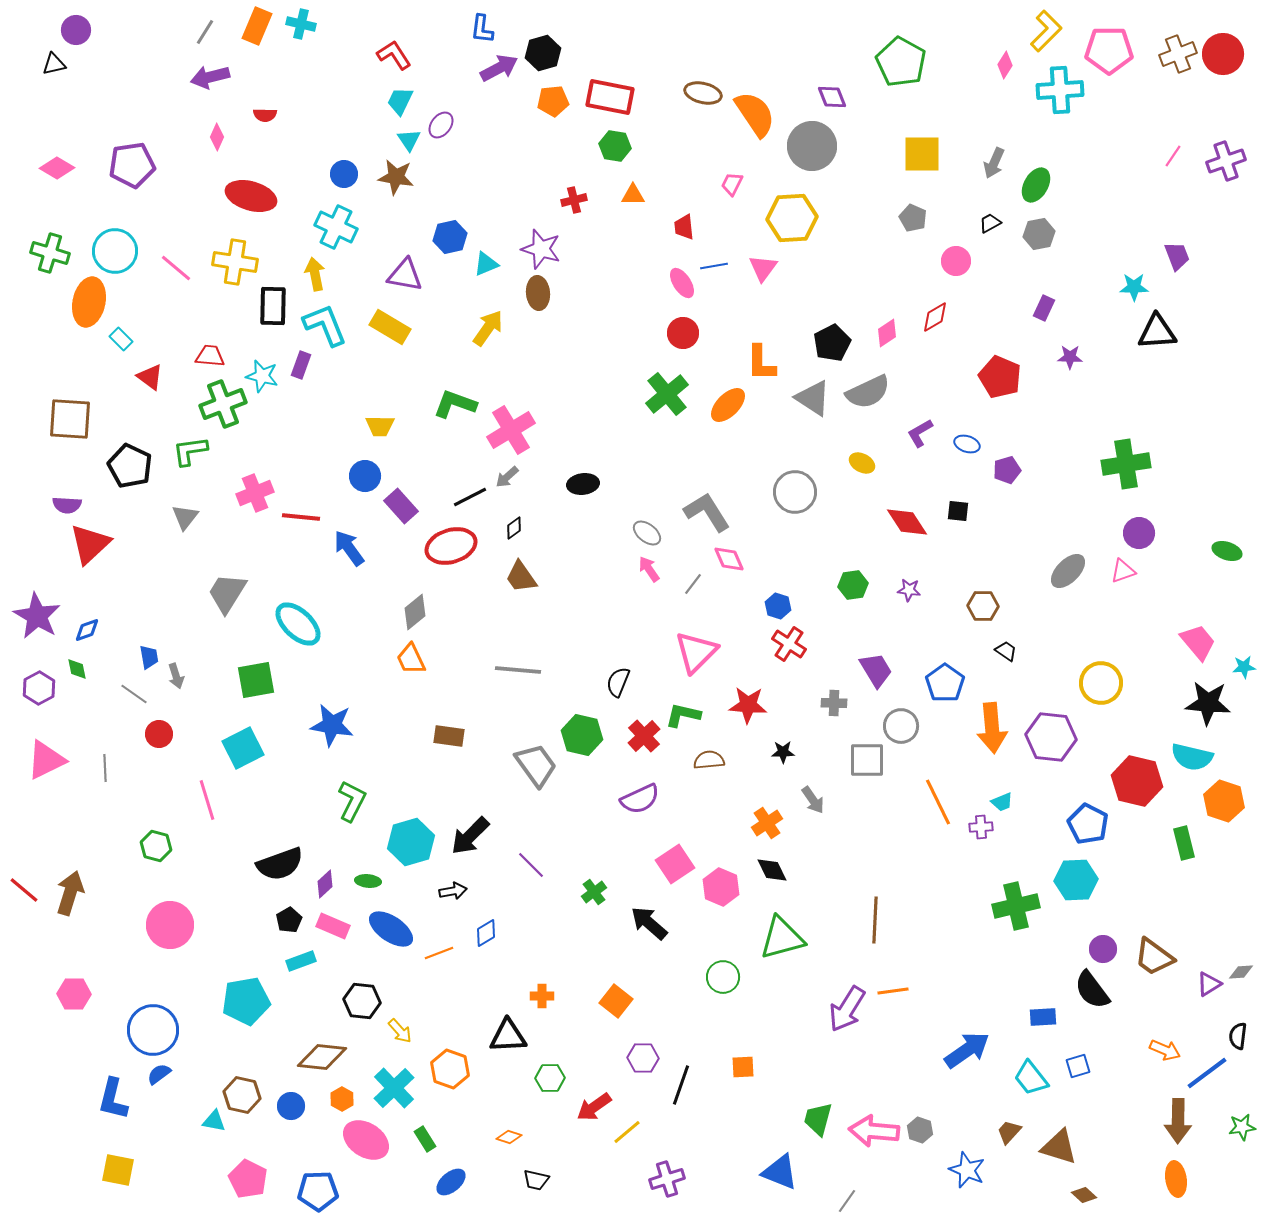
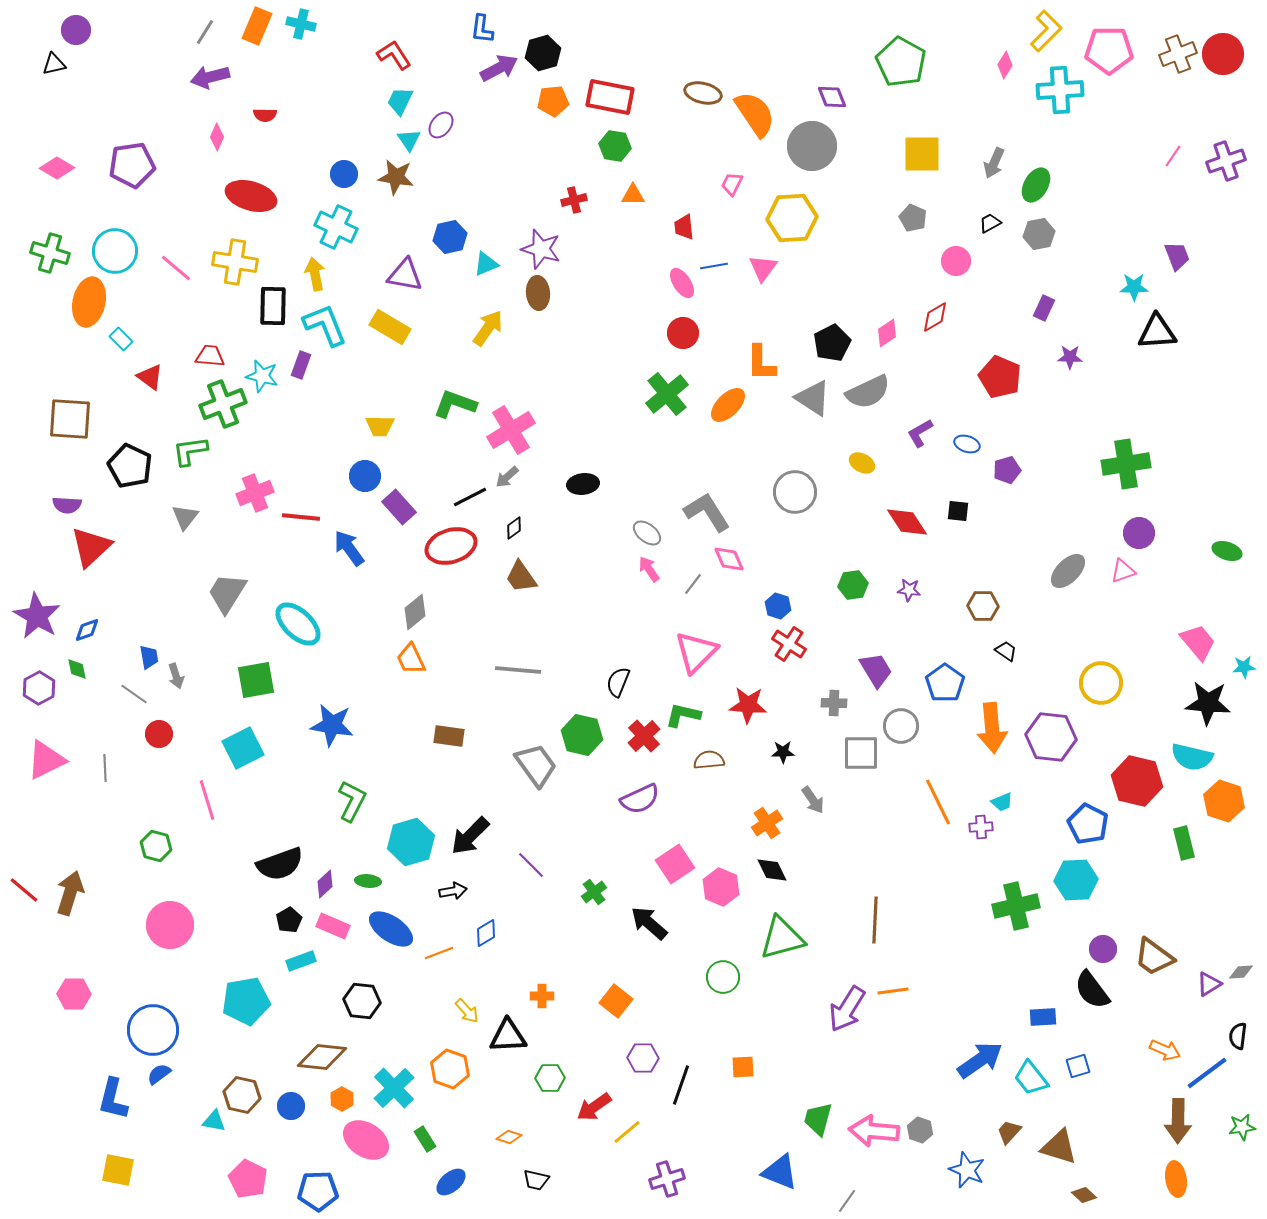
purple rectangle at (401, 506): moved 2 px left, 1 px down
red triangle at (90, 544): moved 1 px right, 3 px down
gray square at (867, 760): moved 6 px left, 7 px up
yellow arrow at (400, 1031): moved 67 px right, 20 px up
blue arrow at (967, 1050): moved 13 px right, 10 px down
